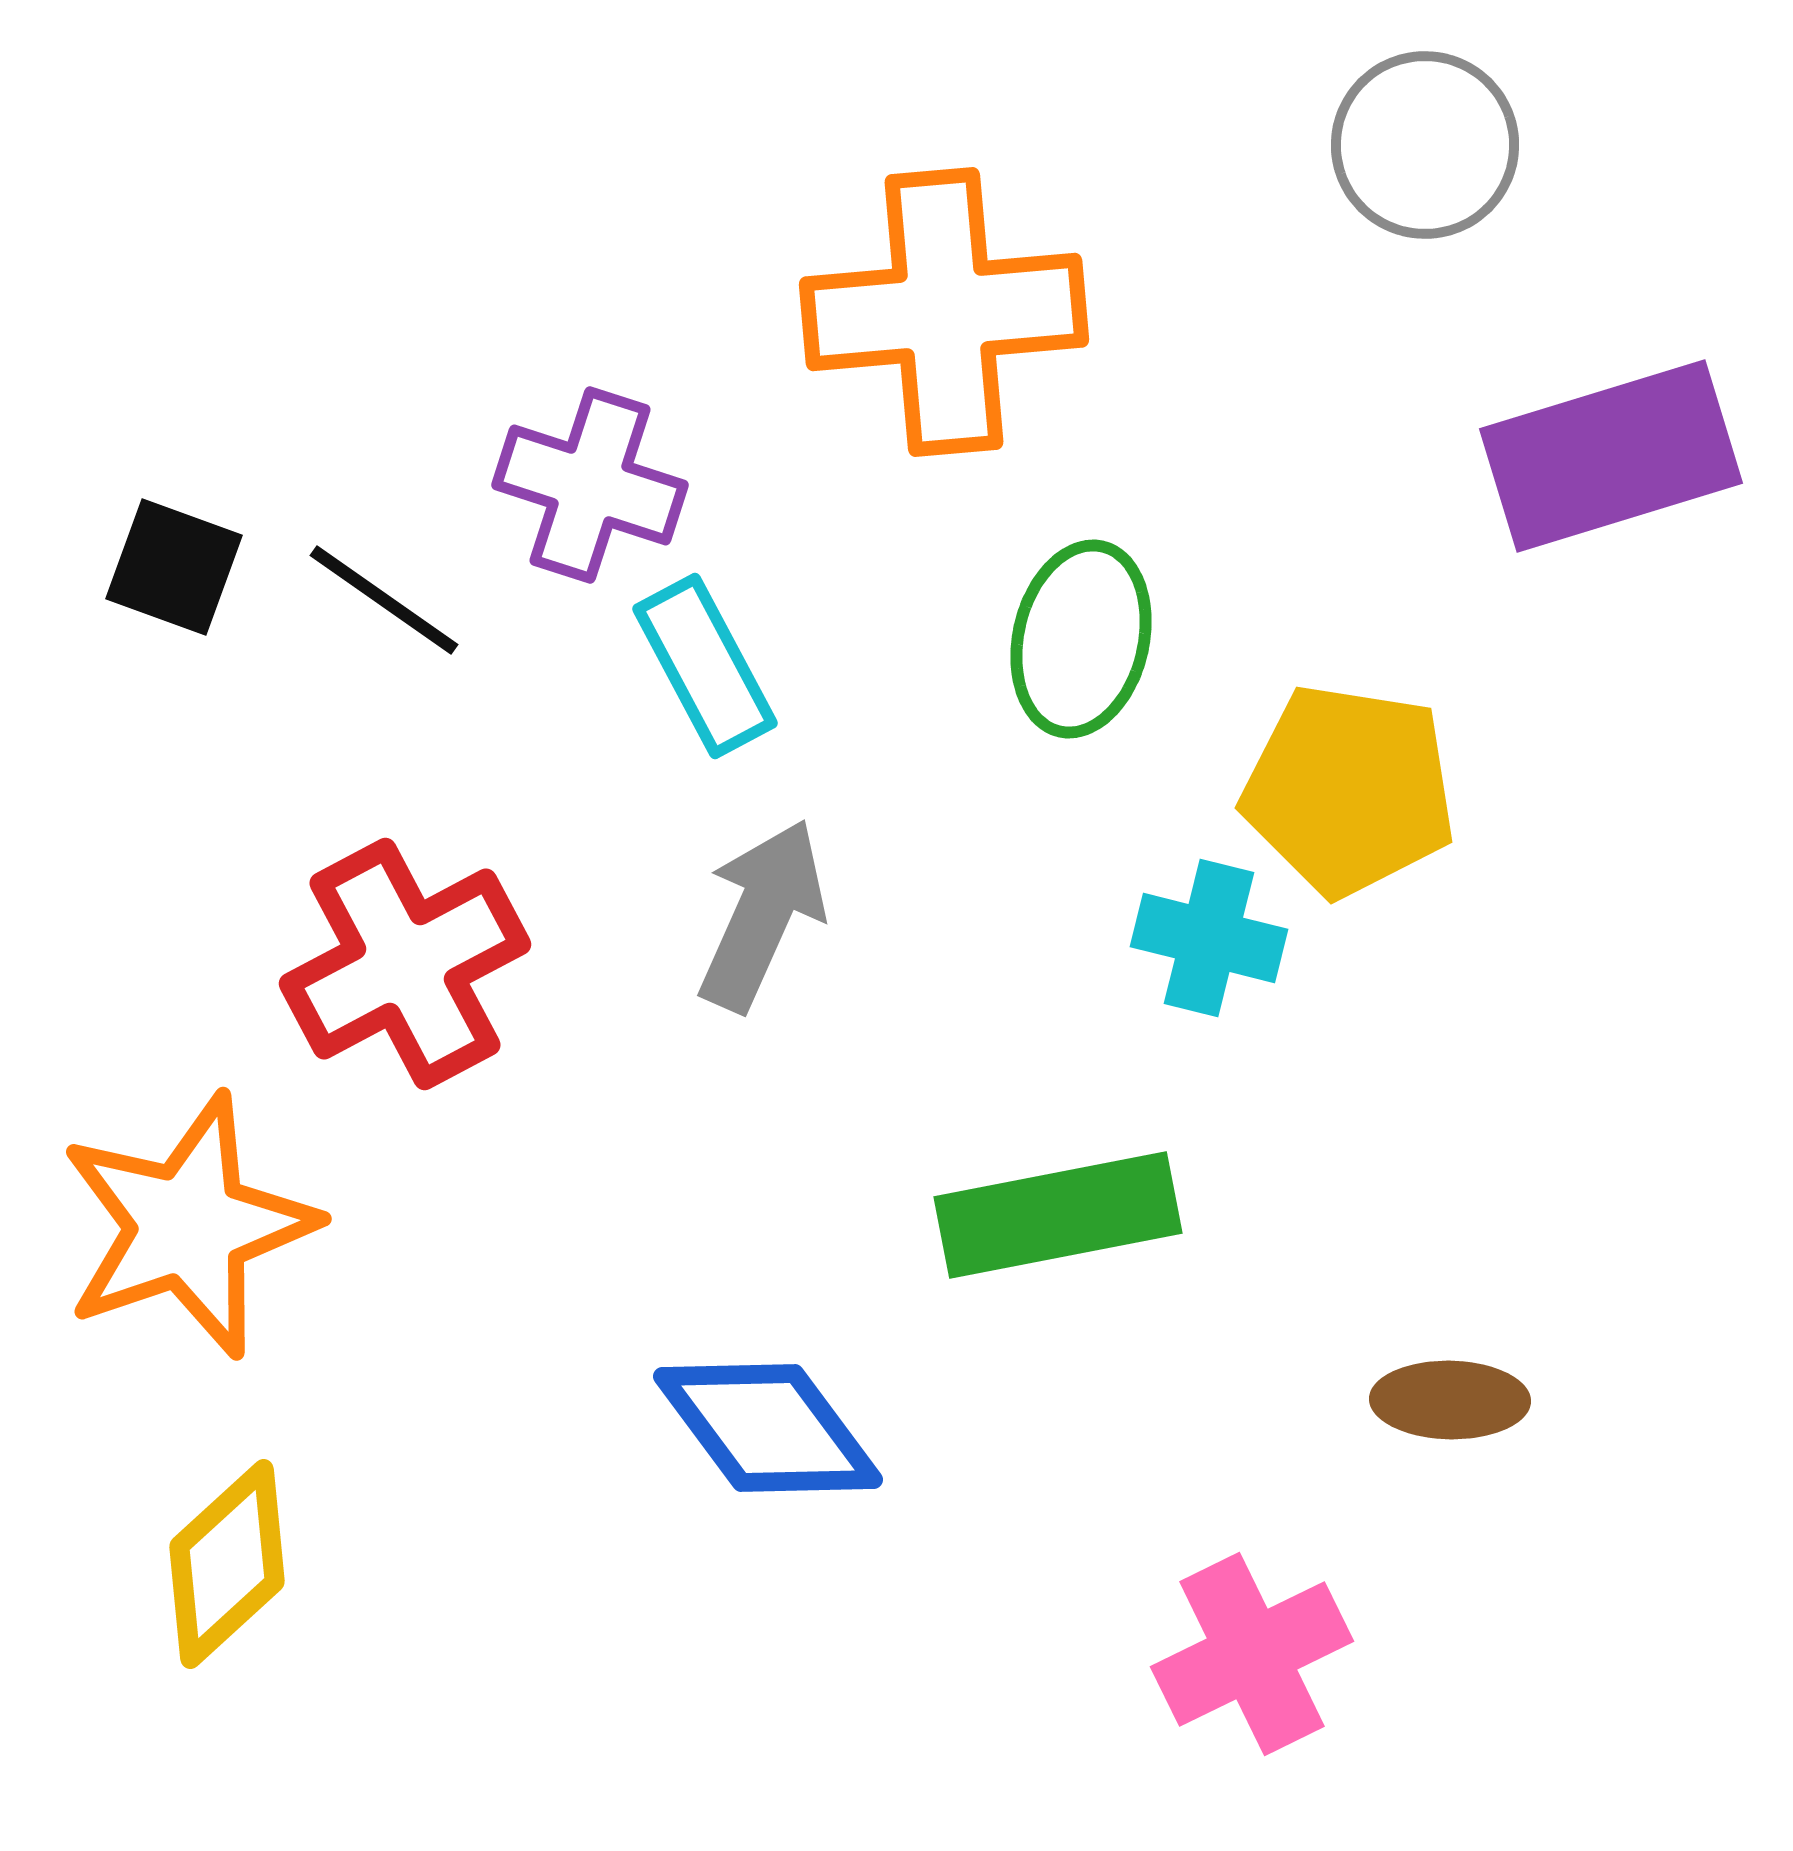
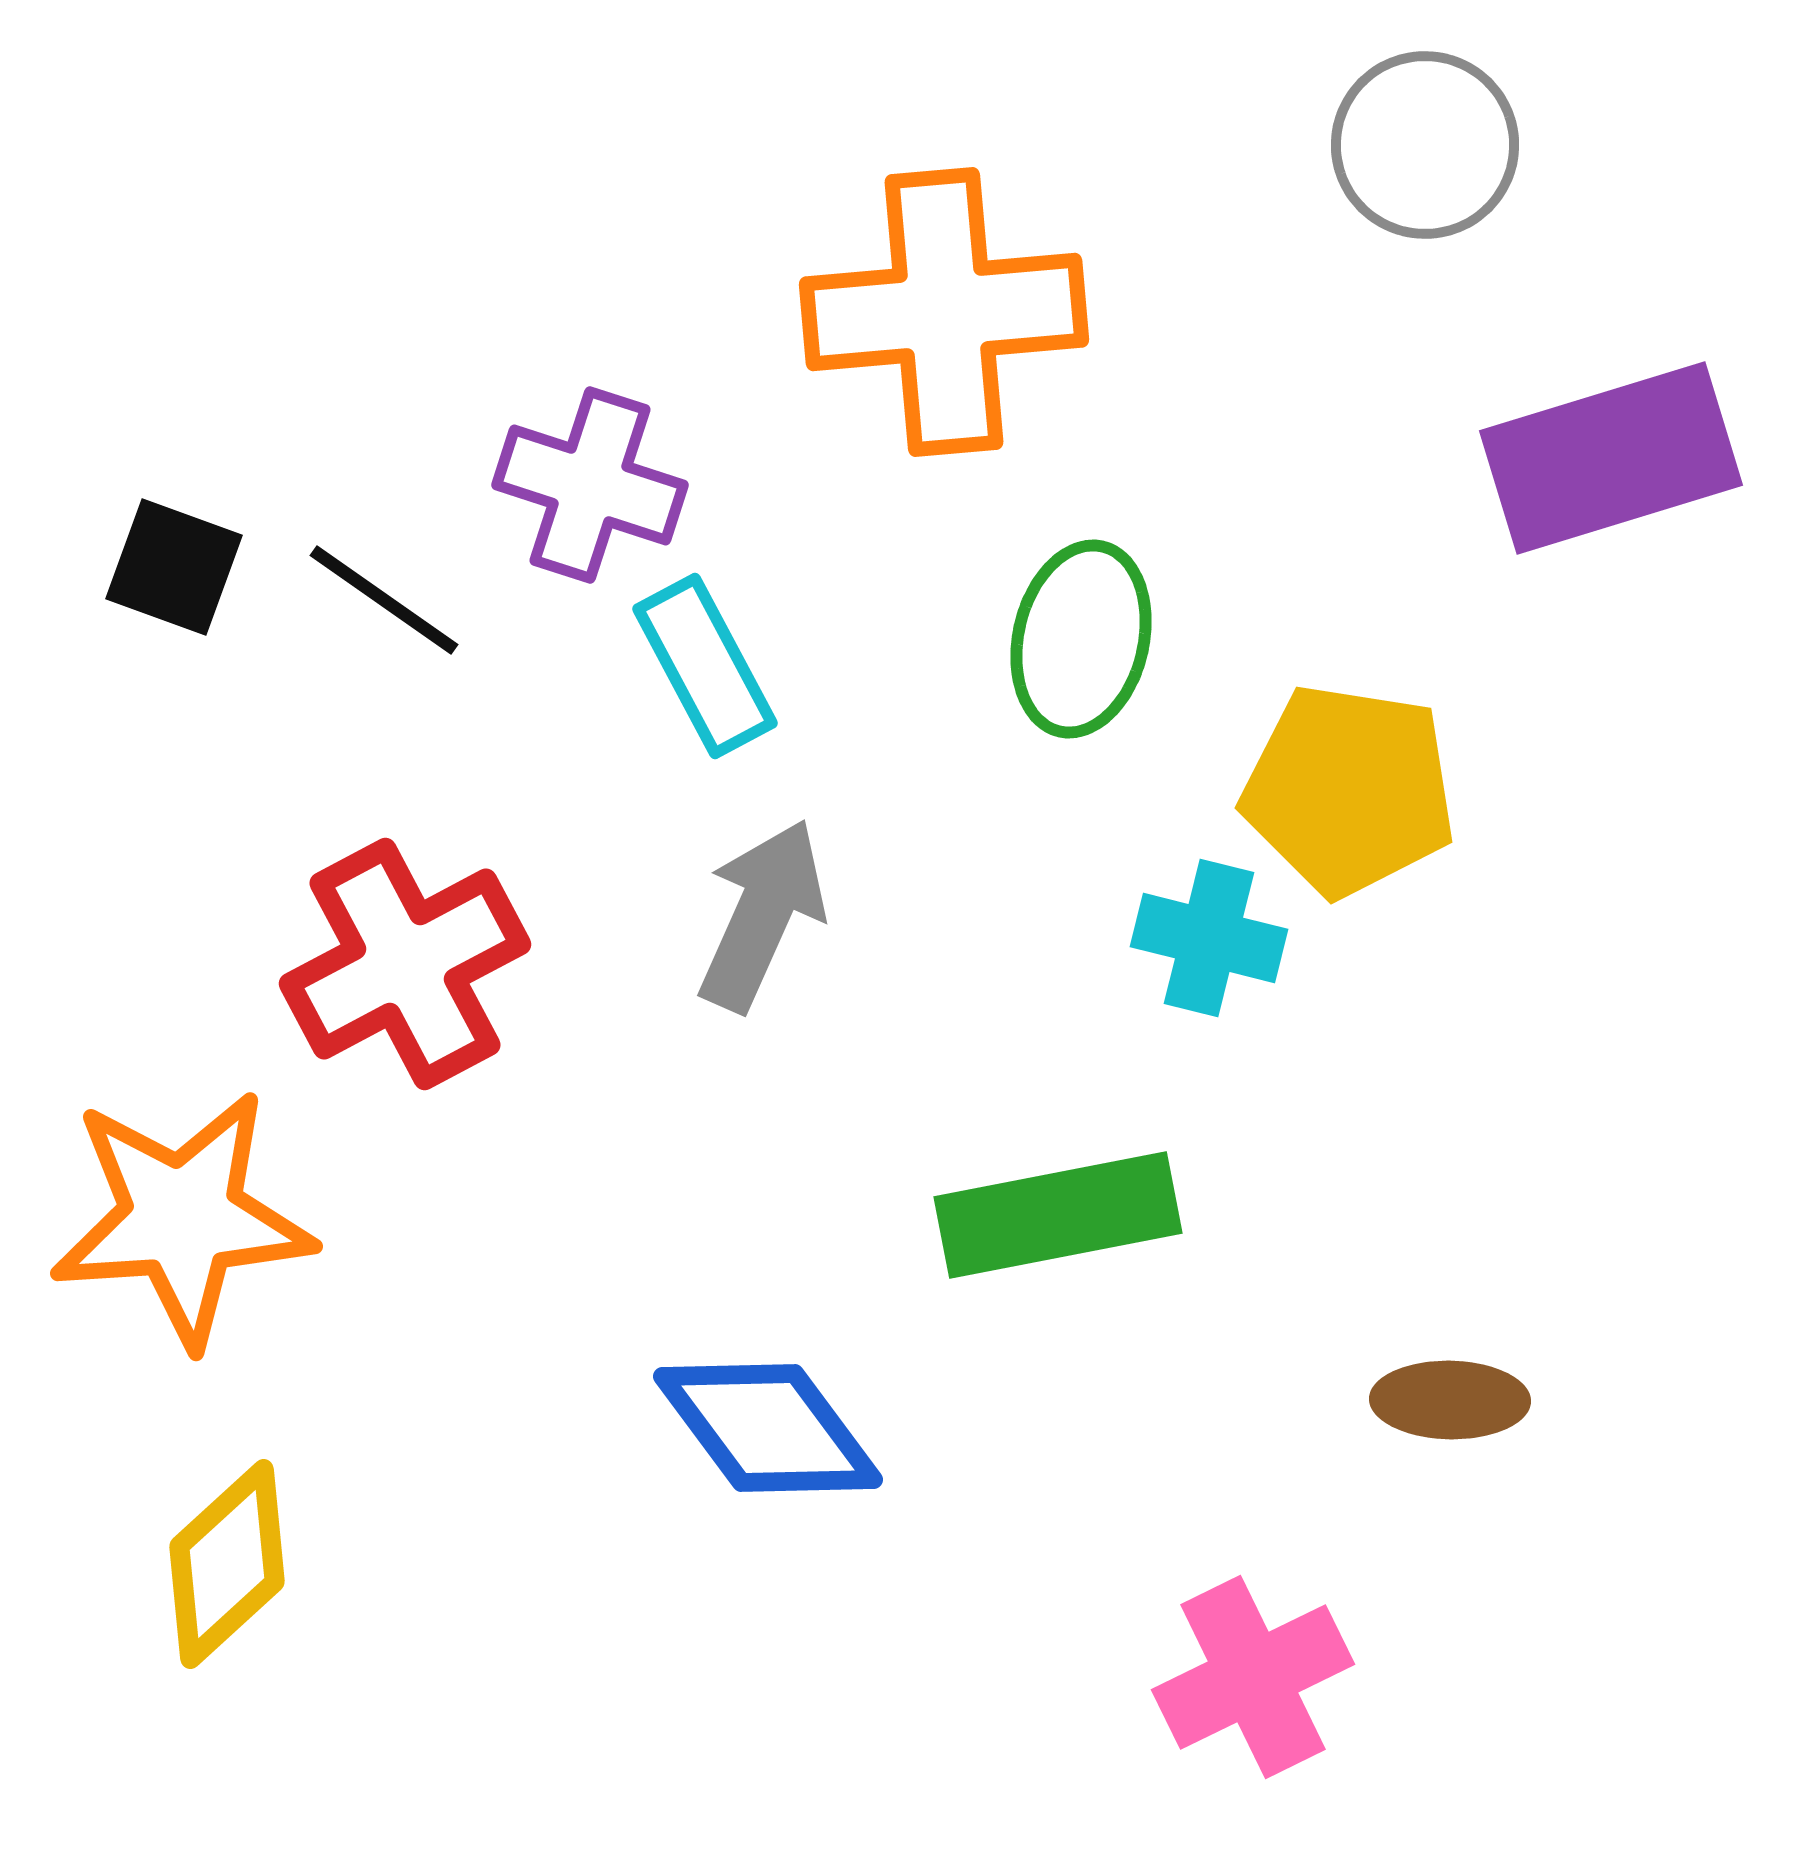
purple rectangle: moved 2 px down
orange star: moved 6 px left, 8 px up; rotated 15 degrees clockwise
pink cross: moved 1 px right, 23 px down
